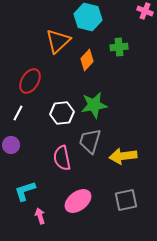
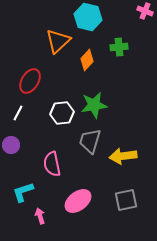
pink semicircle: moved 10 px left, 6 px down
cyan L-shape: moved 2 px left, 1 px down
